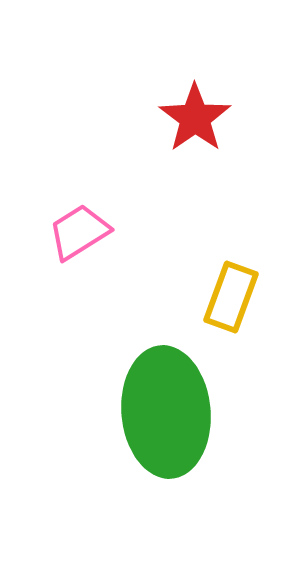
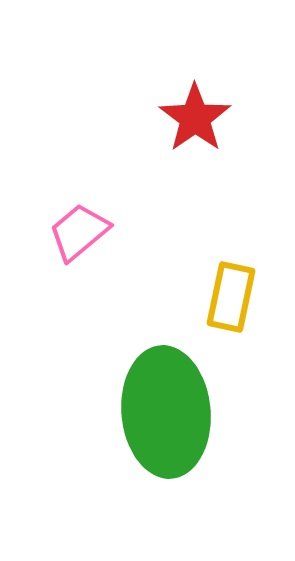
pink trapezoid: rotated 8 degrees counterclockwise
yellow rectangle: rotated 8 degrees counterclockwise
